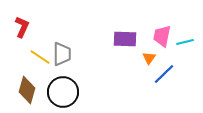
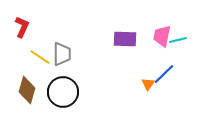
cyan line: moved 7 px left, 2 px up
orange triangle: moved 1 px left, 26 px down
